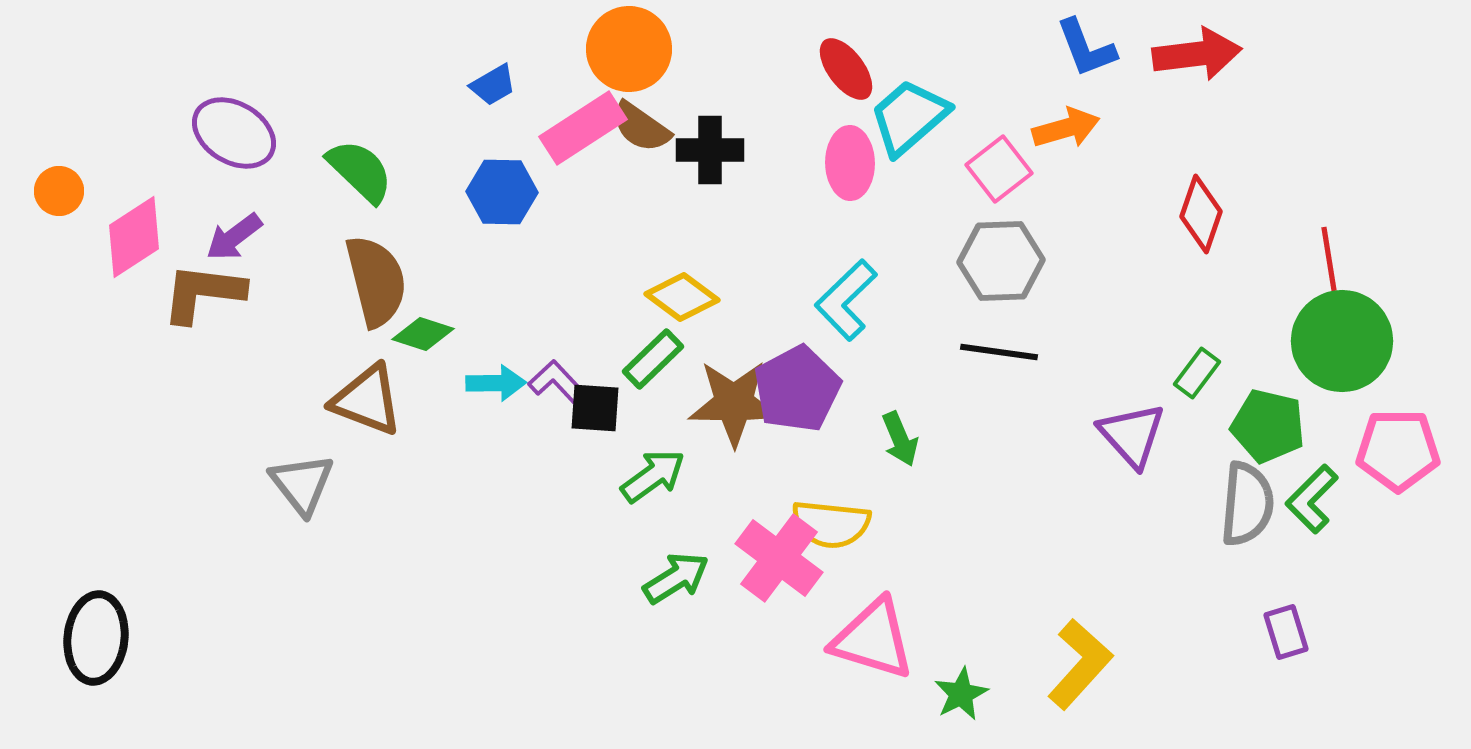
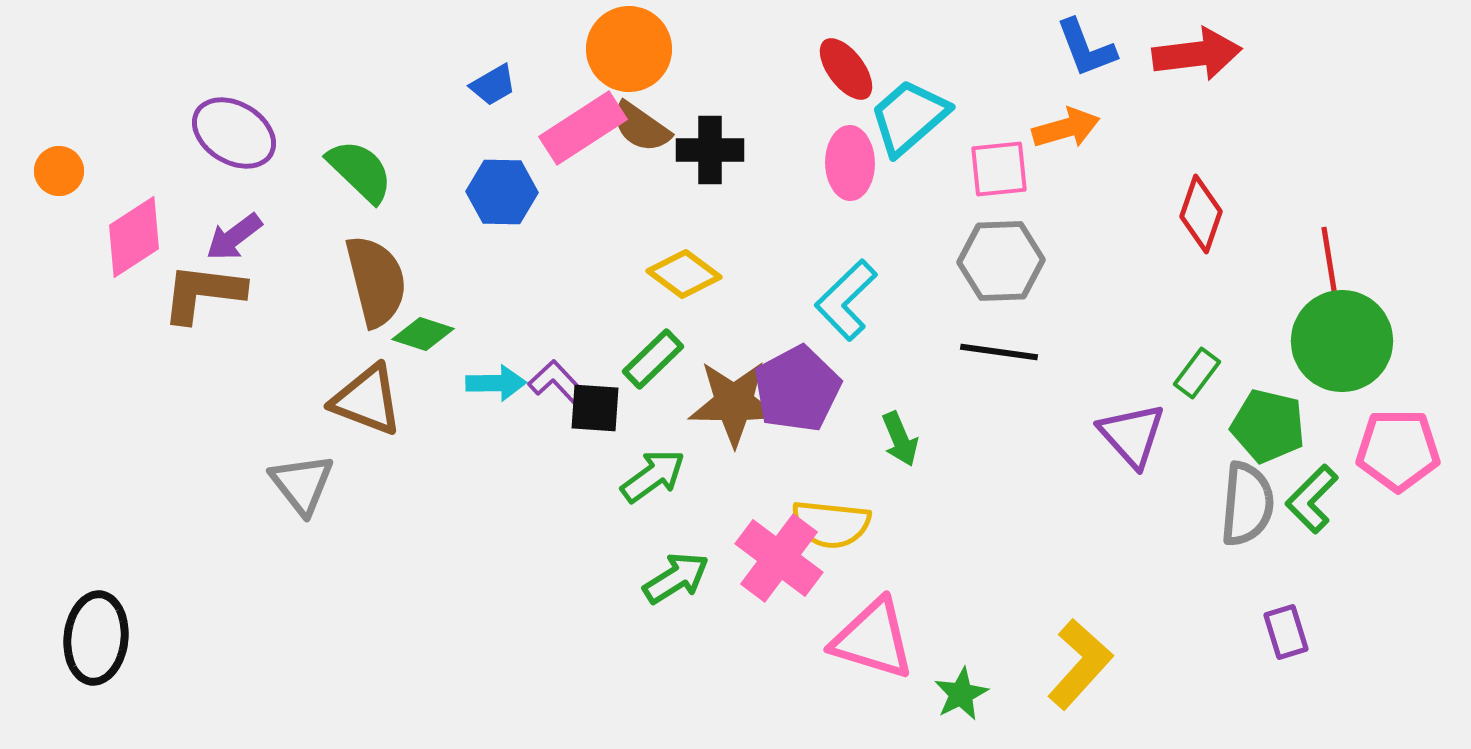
pink square at (999, 169): rotated 32 degrees clockwise
orange circle at (59, 191): moved 20 px up
yellow diamond at (682, 297): moved 2 px right, 23 px up
